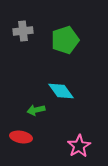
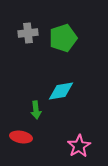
gray cross: moved 5 px right, 2 px down
green pentagon: moved 2 px left, 2 px up
cyan diamond: rotated 64 degrees counterclockwise
green arrow: rotated 84 degrees counterclockwise
